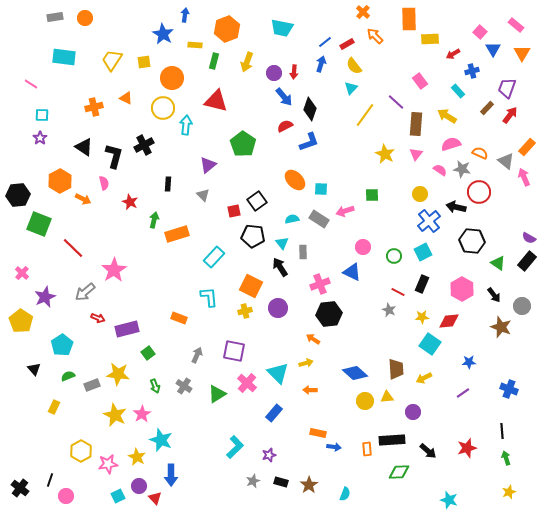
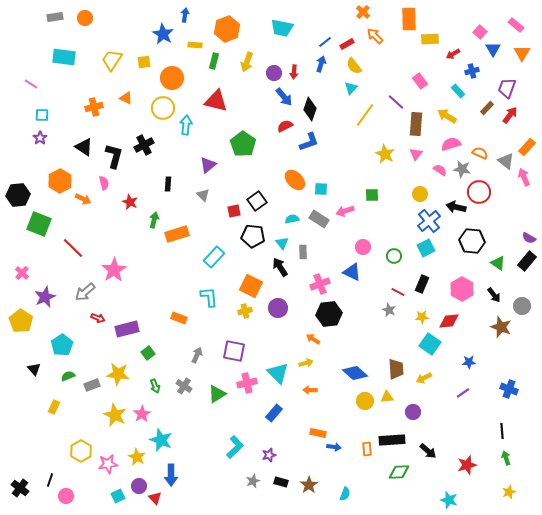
cyan square at (423, 252): moved 3 px right, 4 px up
pink cross at (247, 383): rotated 36 degrees clockwise
red star at (467, 448): moved 17 px down
